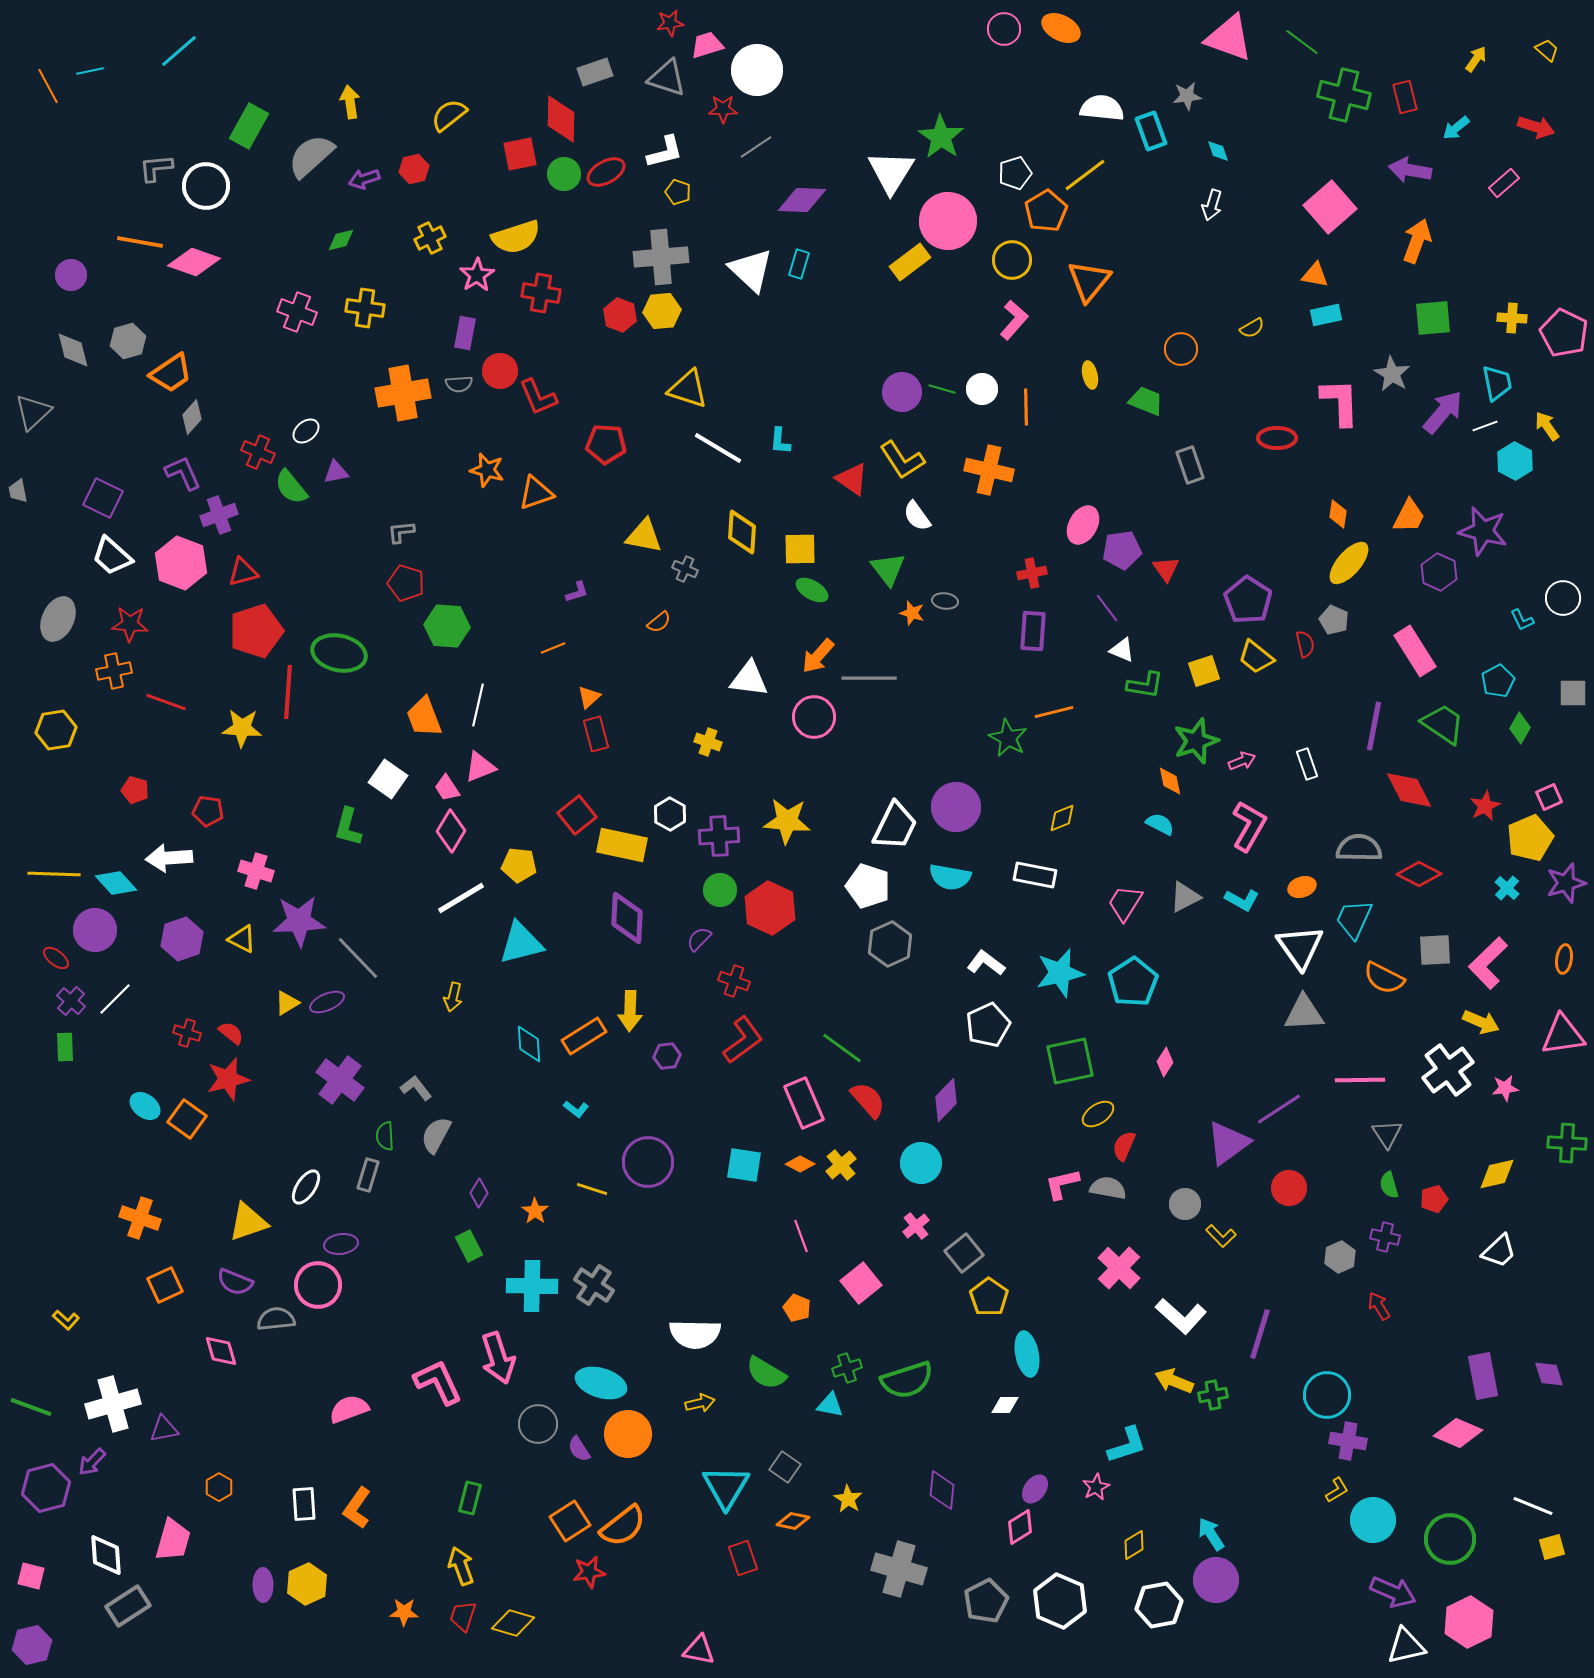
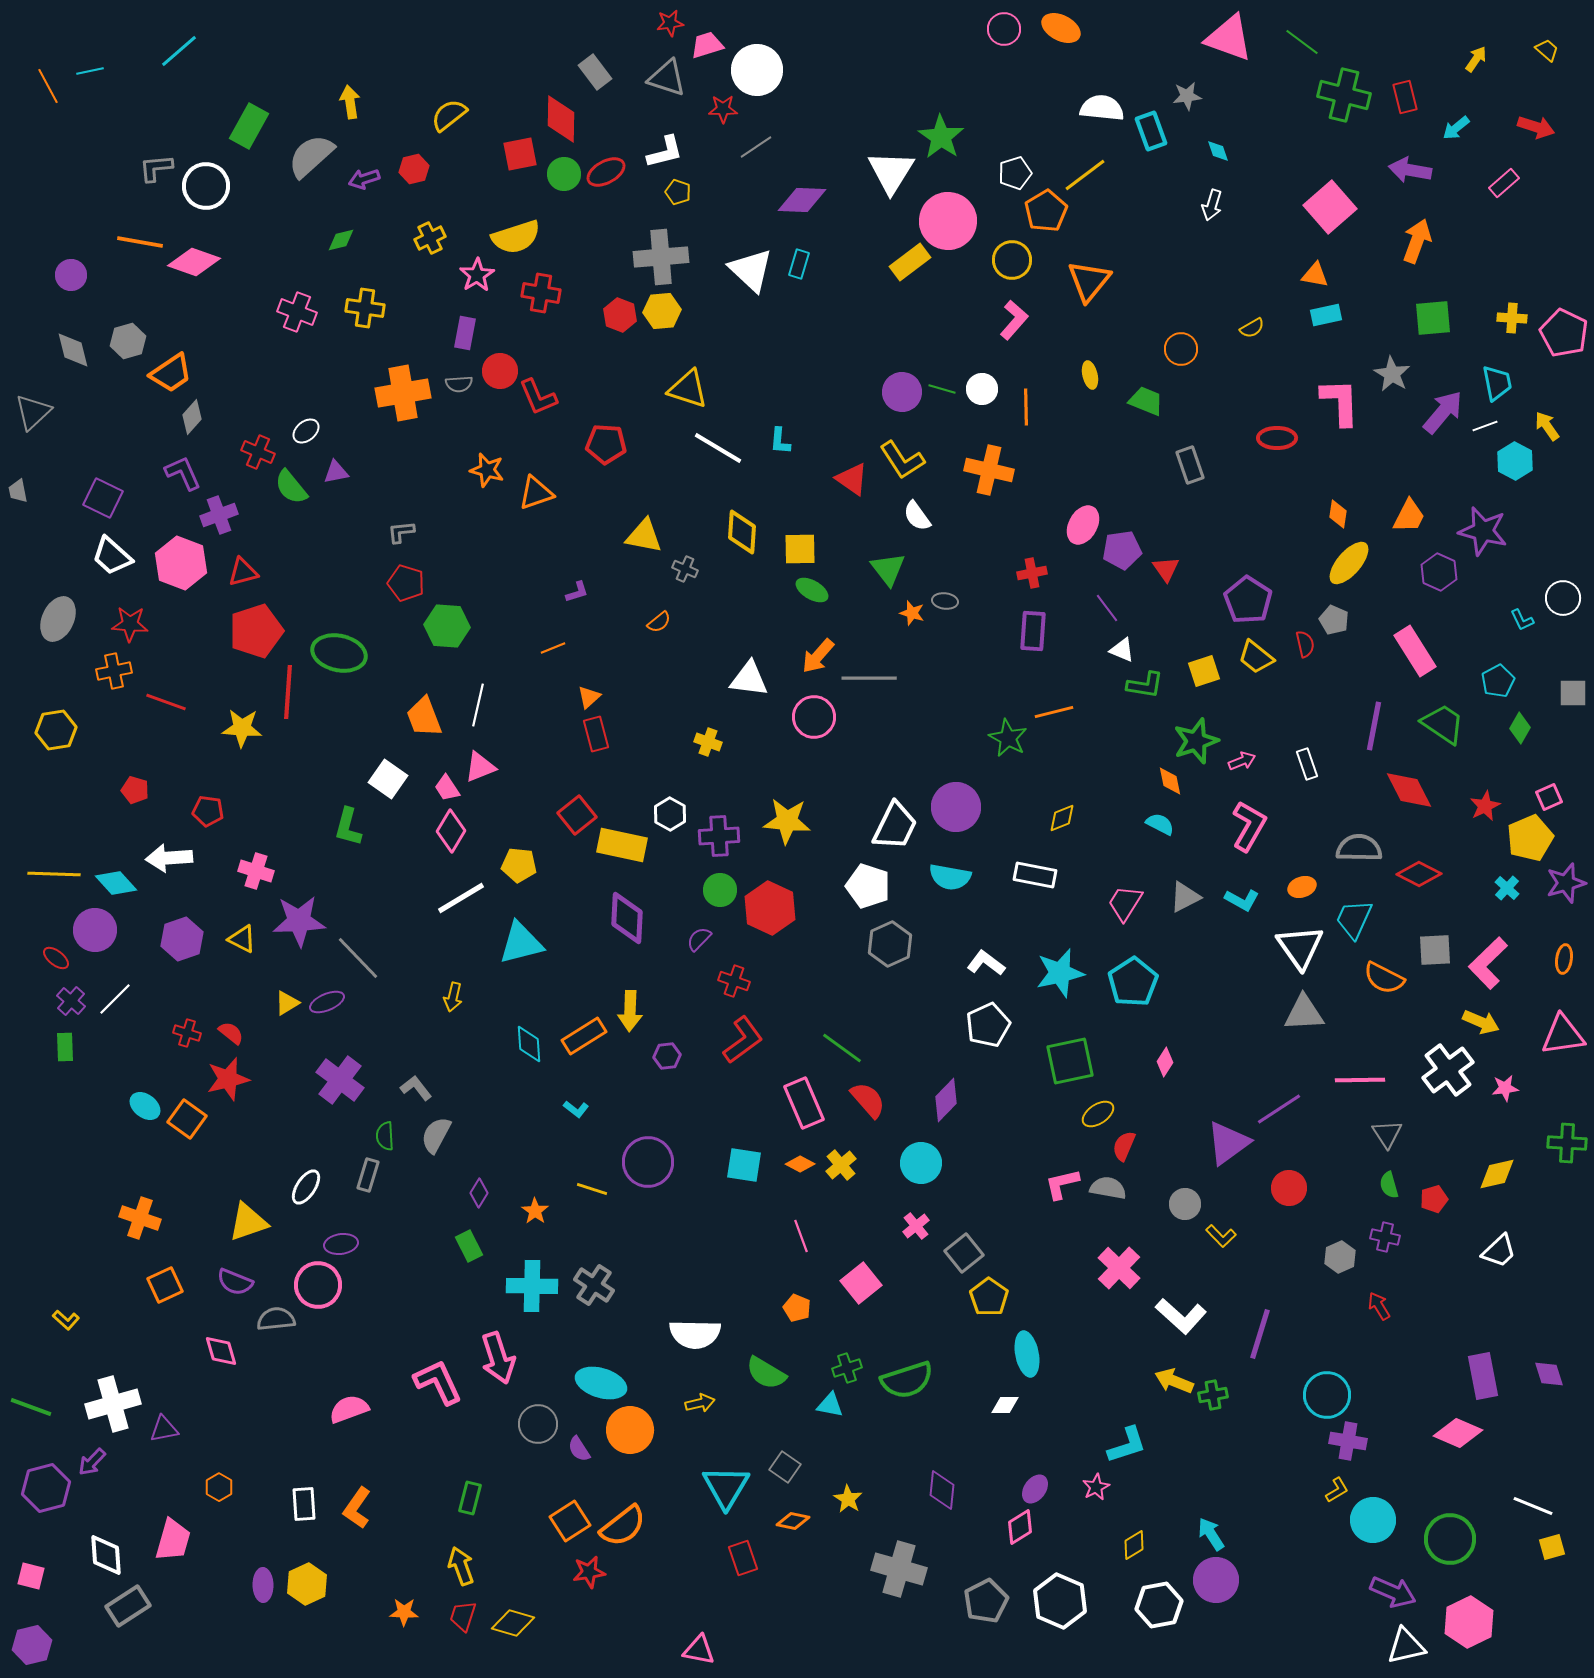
gray rectangle at (595, 72): rotated 72 degrees clockwise
orange circle at (628, 1434): moved 2 px right, 4 px up
